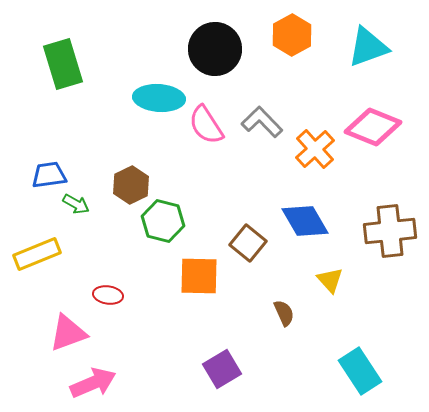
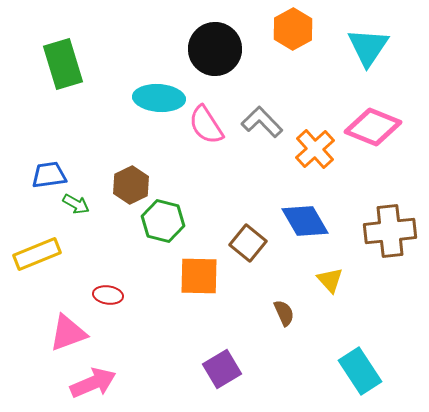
orange hexagon: moved 1 px right, 6 px up
cyan triangle: rotated 36 degrees counterclockwise
